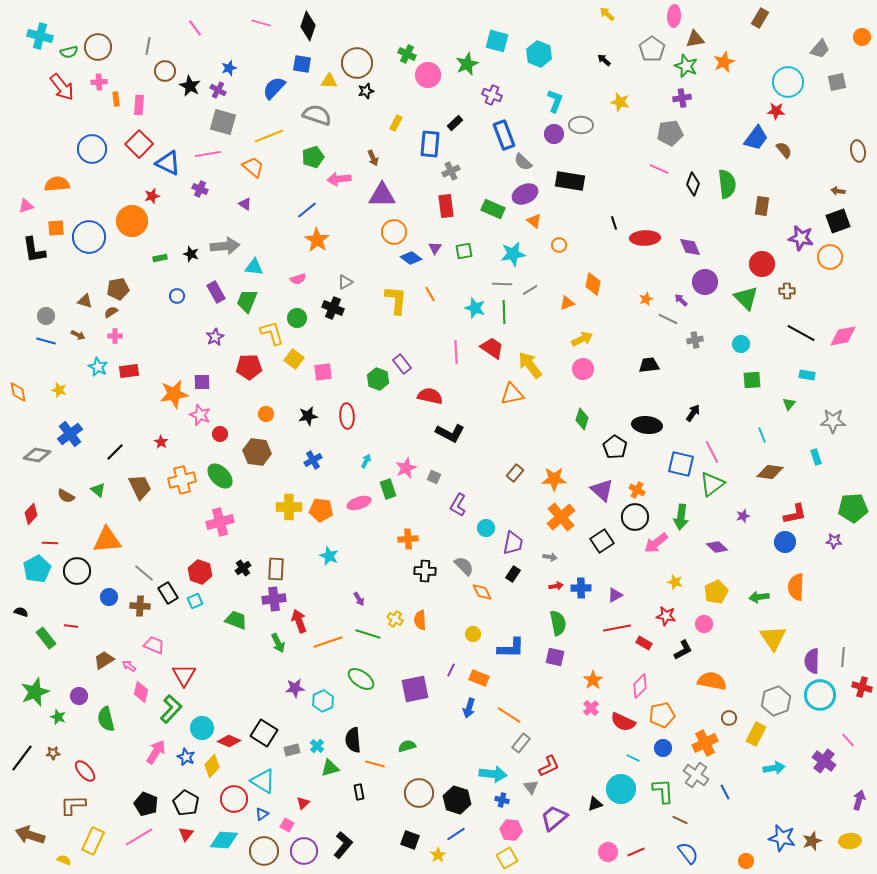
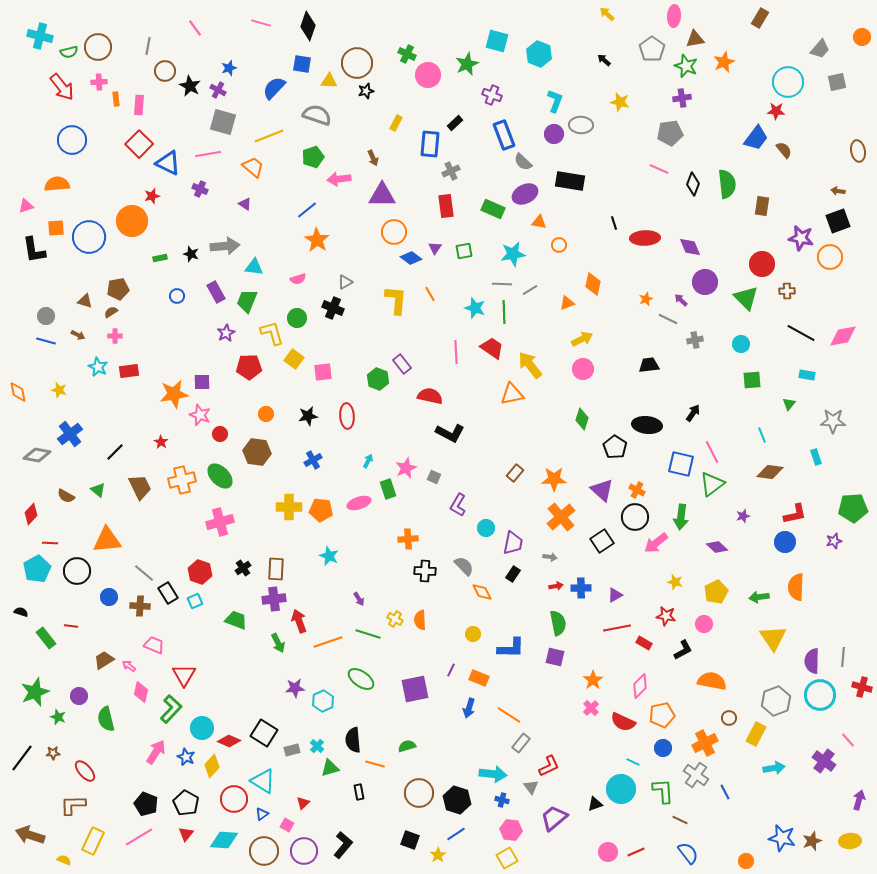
blue circle at (92, 149): moved 20 px left, 9 px up
orange triangle at (534, 221): moved 5 px right, 1 px down; rotated 28 degrees counterclockwise
purple star at (215, 337): moved 11 px right, 4 px up
cyan arrow at (366, 461): moved 2 px right
purple star at (834, 541): rotated 21 degrees counterclockwise
cyan line at (633, 758): moved 4 px down
